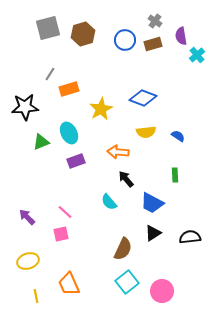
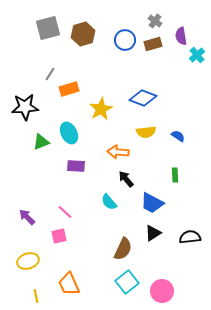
purple rectangle: moved 5 px down; rotated 24 degrees clockwise
pink square: moved 2 px left, 2 px down
